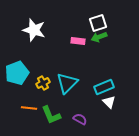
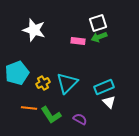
green L-shape: rotated 10 degrees counterclockwise
